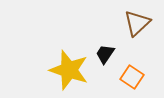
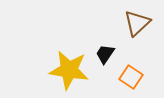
yellow star: rotated 9 degrees counterclockwise
orange square: moved 1 px left
